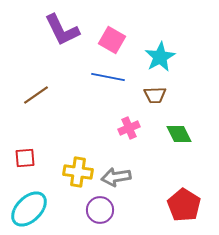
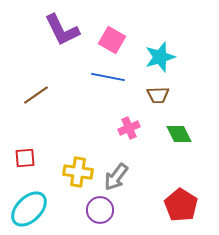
cyan star: rotated 12 degrees clockwise
brown trapezoid: moved 3 px right
gray arrow: rotated 44 degrees counterclockwise
red pentagon: moved 3 px left
